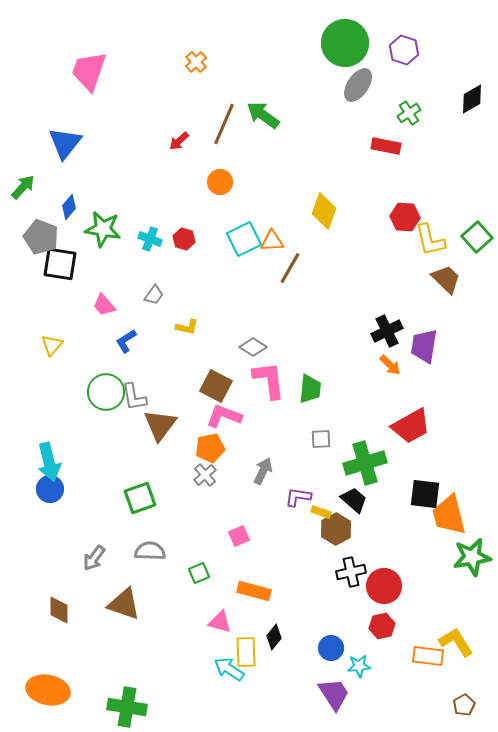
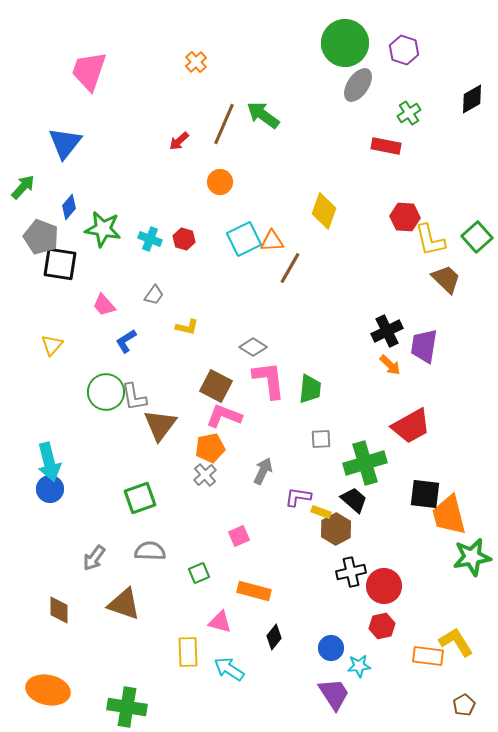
yellow rectangle at (246, 652): moved 58 px left
